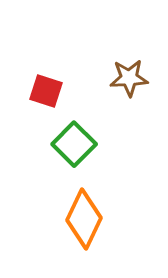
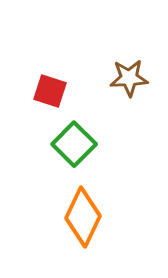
red square: moved 4 px right
orange diamond: moved 1 px left, 2 px up
